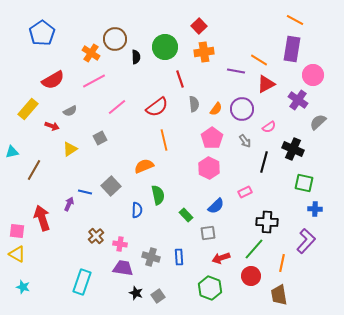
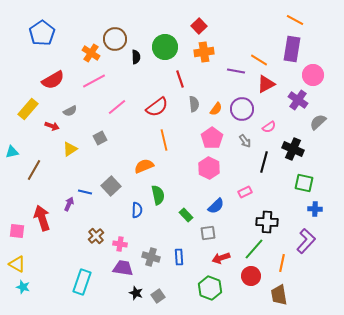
yellow triangle at (17, 254): moved 10 px down
